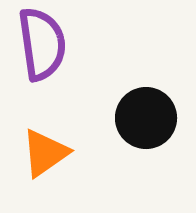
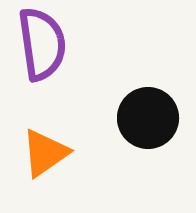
black circle: moved 2 px right
